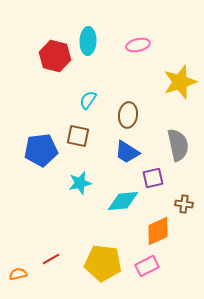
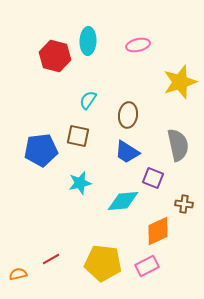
purple square: rotated 35 degrees clockwise
